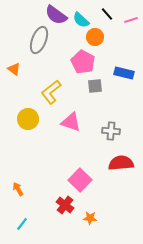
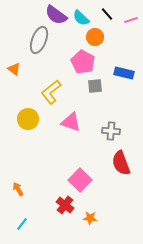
cyan semicircle: moved 2 px up
red semicircle: rotated 105 degrees counterclockwise
